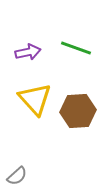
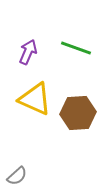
purple arrow: rotated 55 degrees counterclockwise
yellow triangle: rotated 24 degrees counterclockwise
brown hexagon: moved 2 px down
